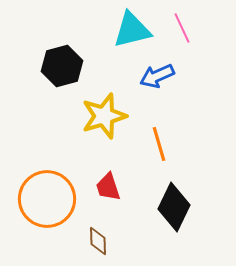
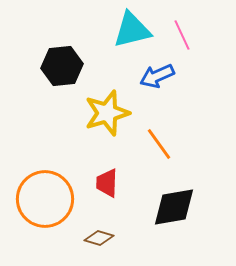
pink line: moved 7 px down
black hexagon: rotated 9 degrees clockwise
yellow star: moved 3 px right, 3 px up
orange line: rotated 20 degrees counterclockwise
red trapezoid: moved 1 px left, 4 px up; rotated 20 degrees clockwise
orange circle: moved 2 px left
black diamond: rotated 54 degrees clockwise
brown diamond: moved 1 px right, 3 px up; rotated 72 degrees counterclockwise
